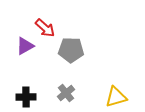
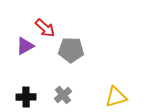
gray cross: moved 3 px left, 2 px down
